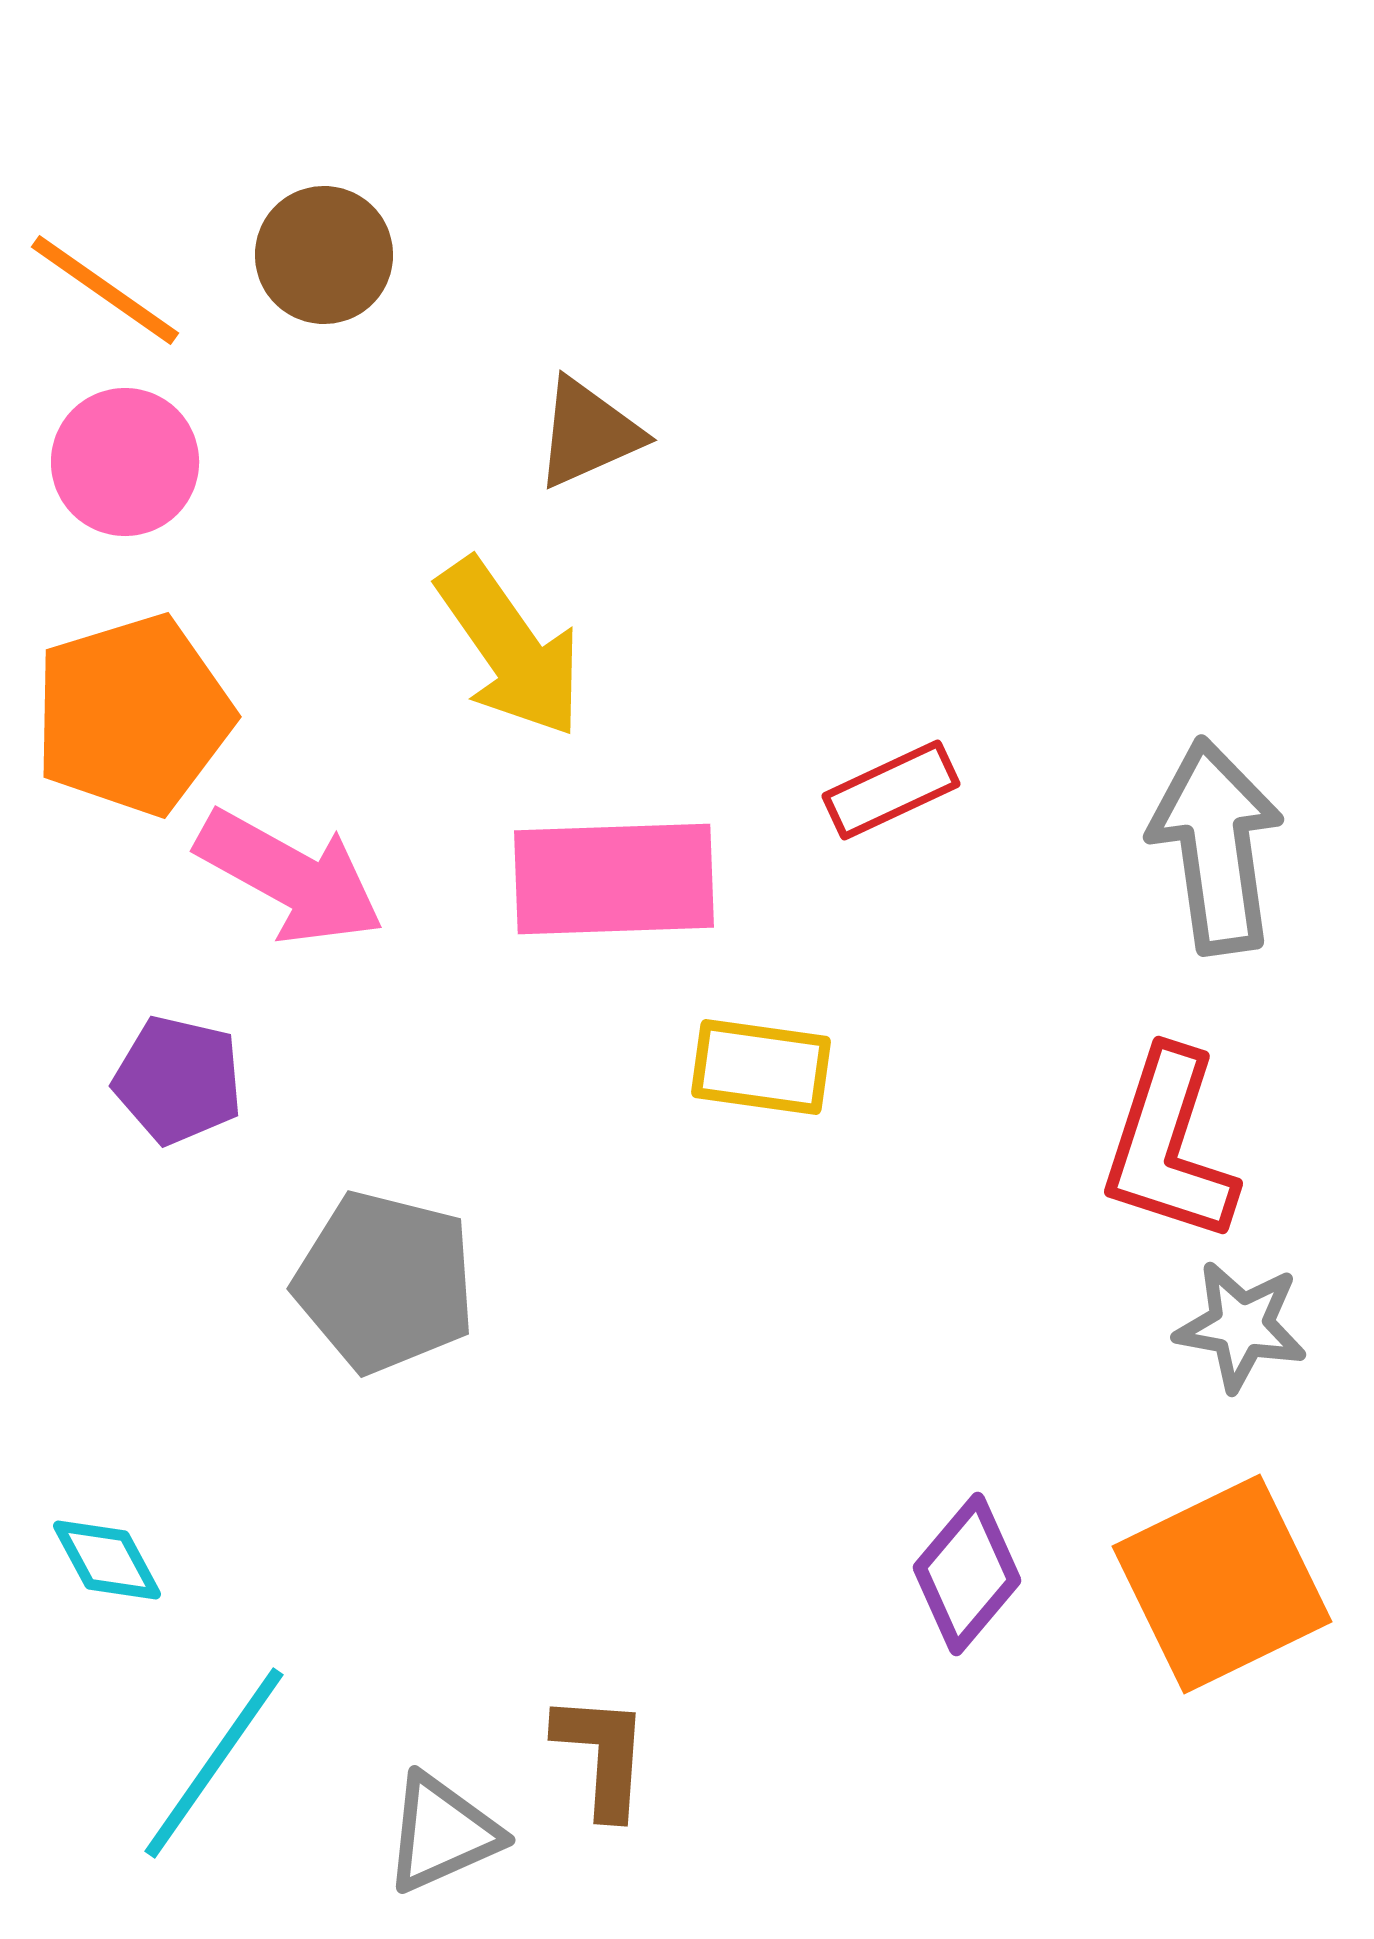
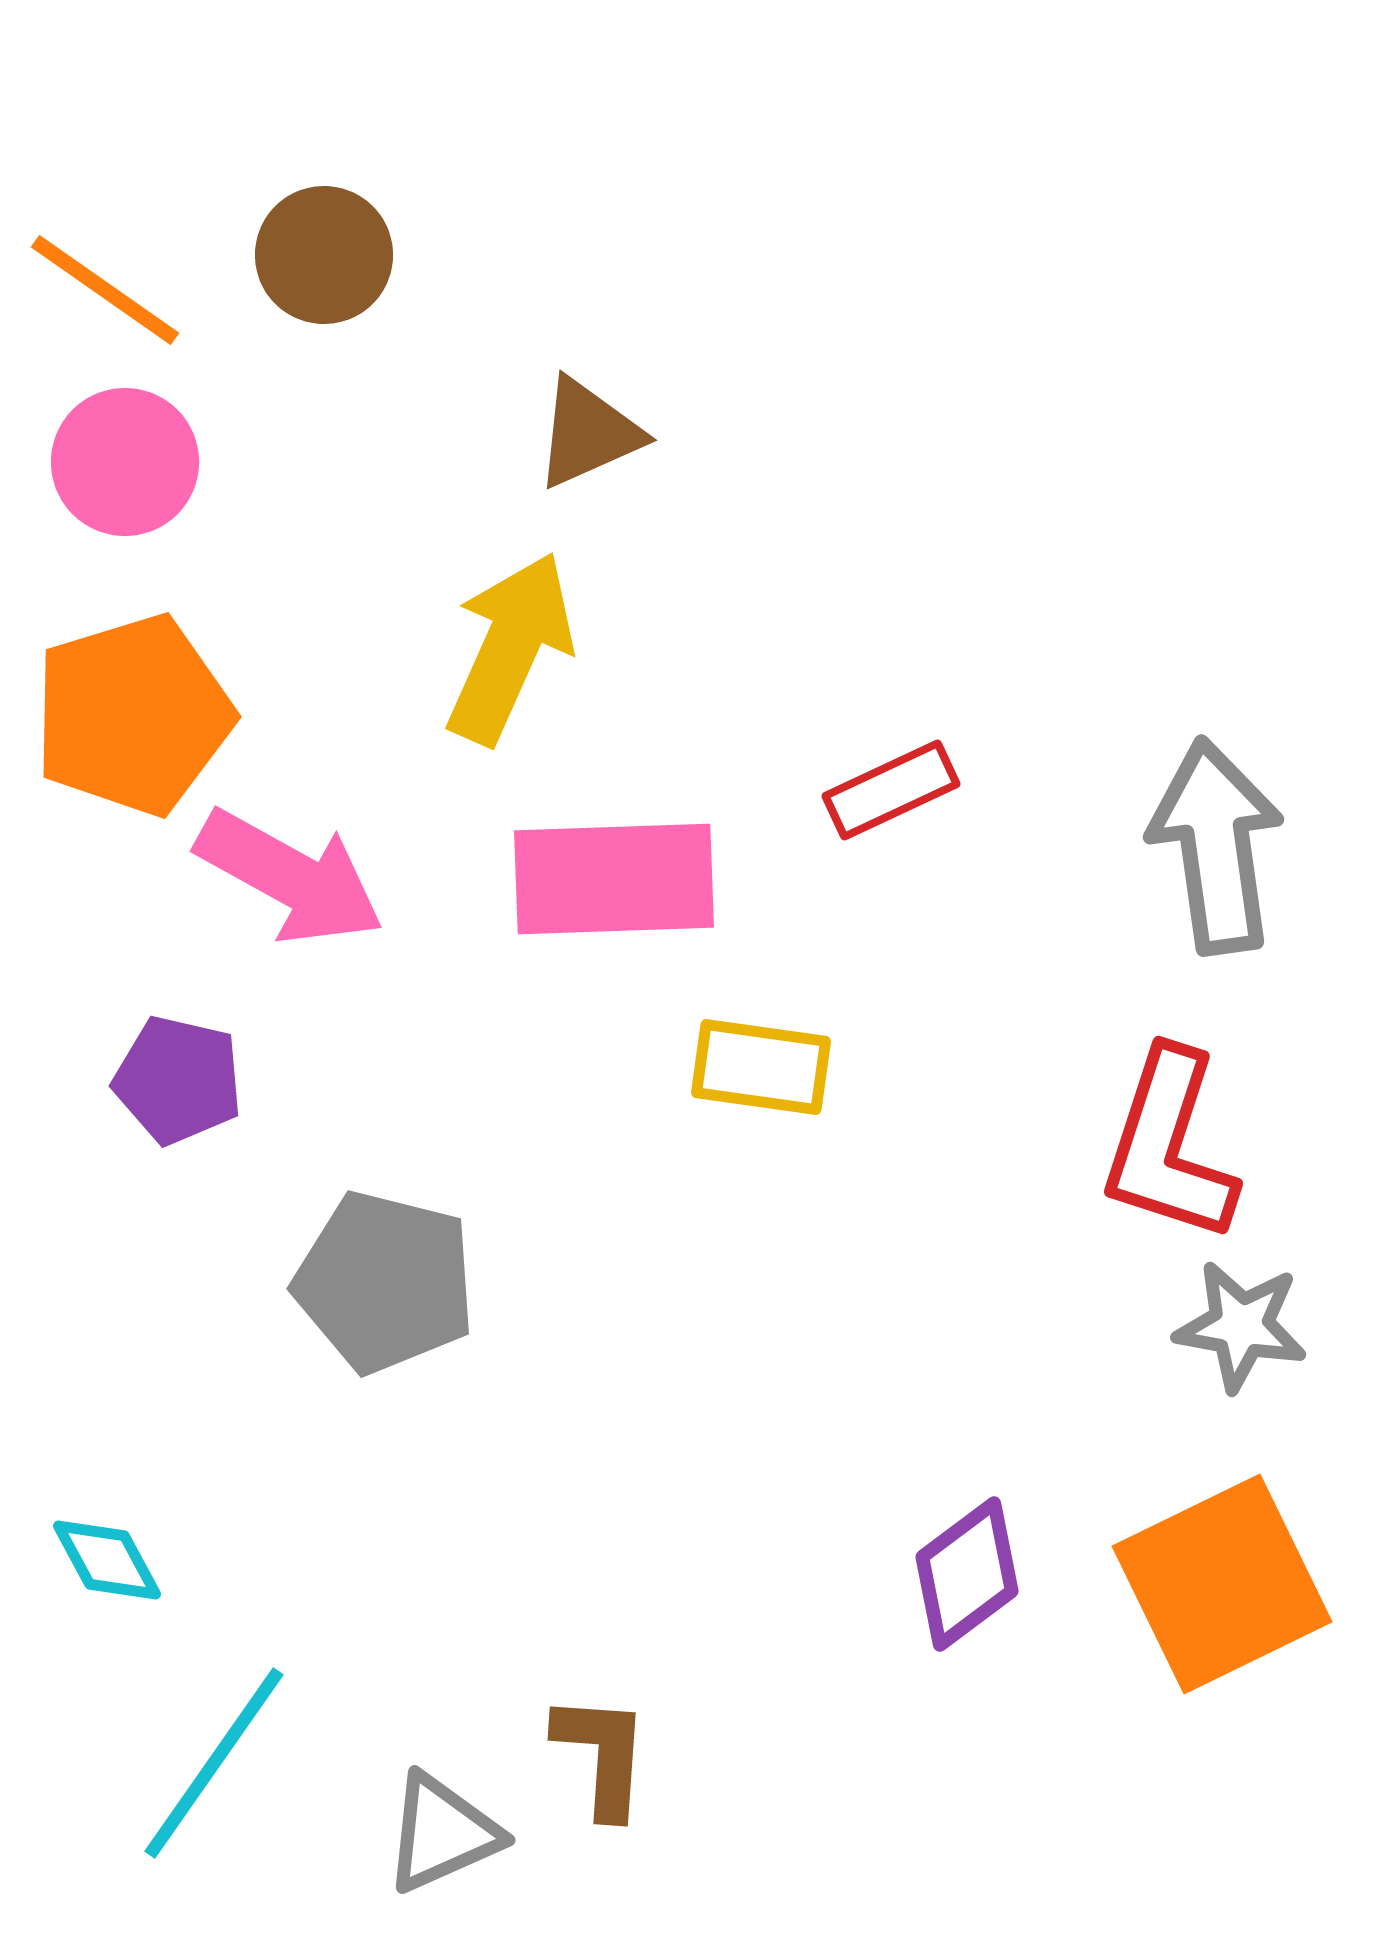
yellow arrow: rotated 121 degrees counterclockwise
purple diamond: rotated 13 degrees clockwise
